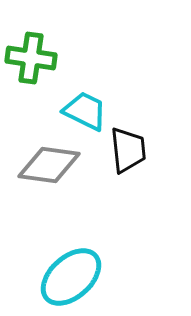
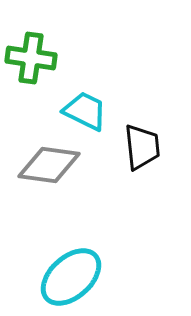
black trapezoid: moved 14 px right, 3 px up
